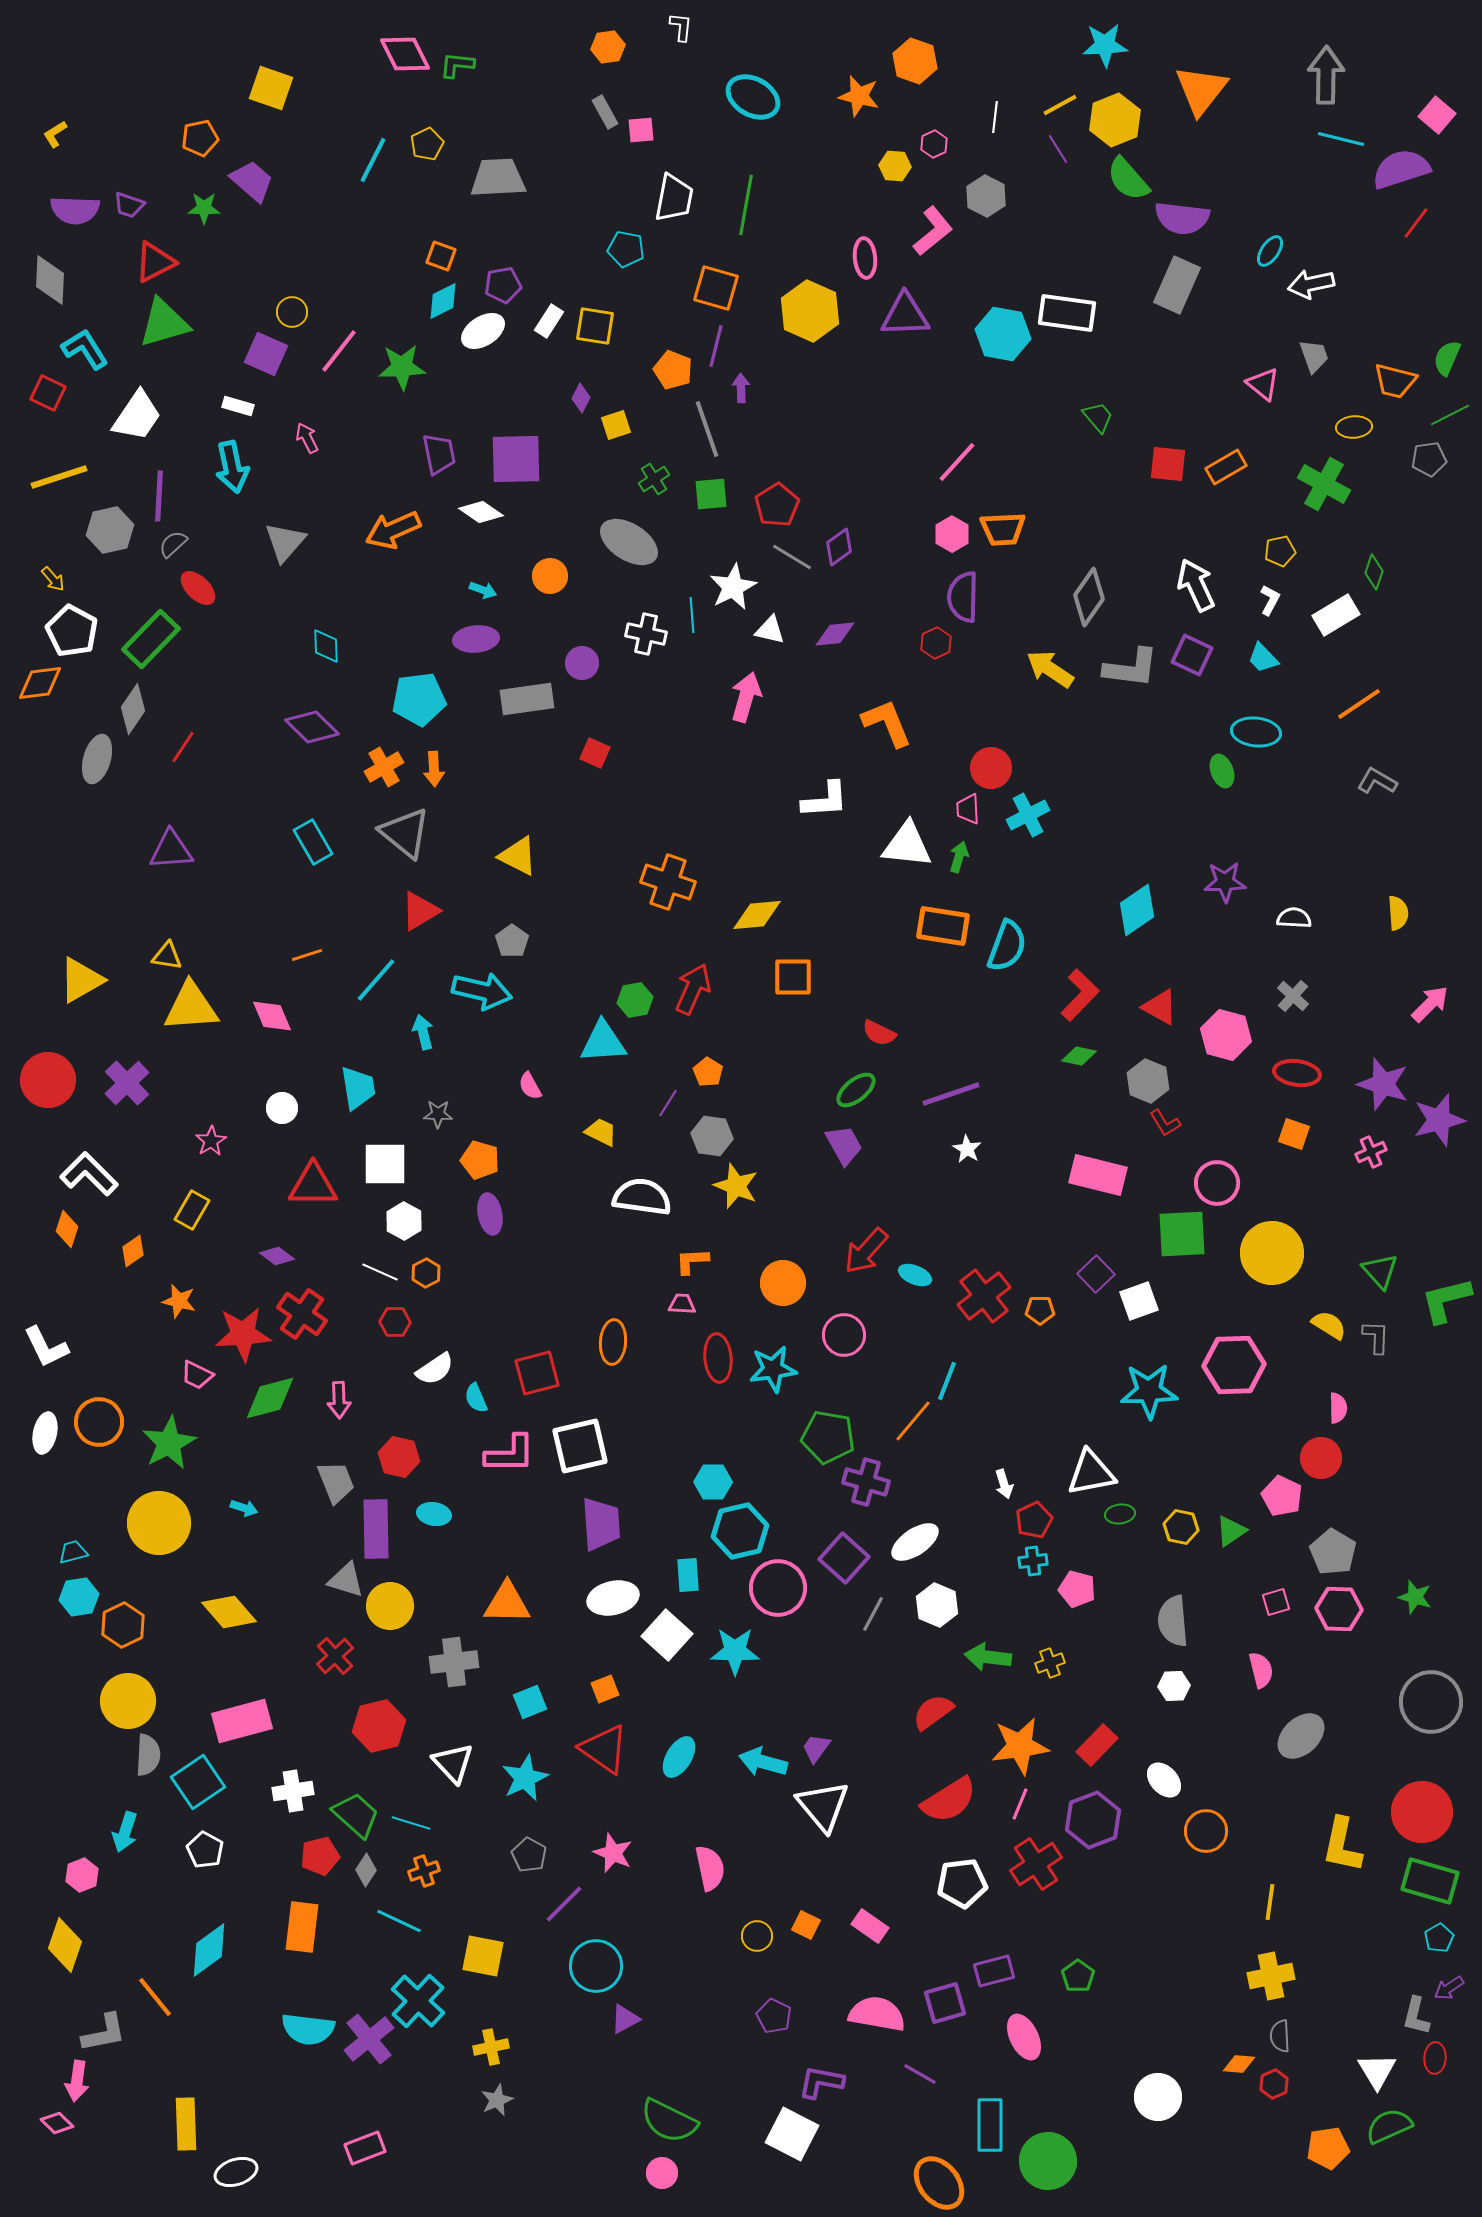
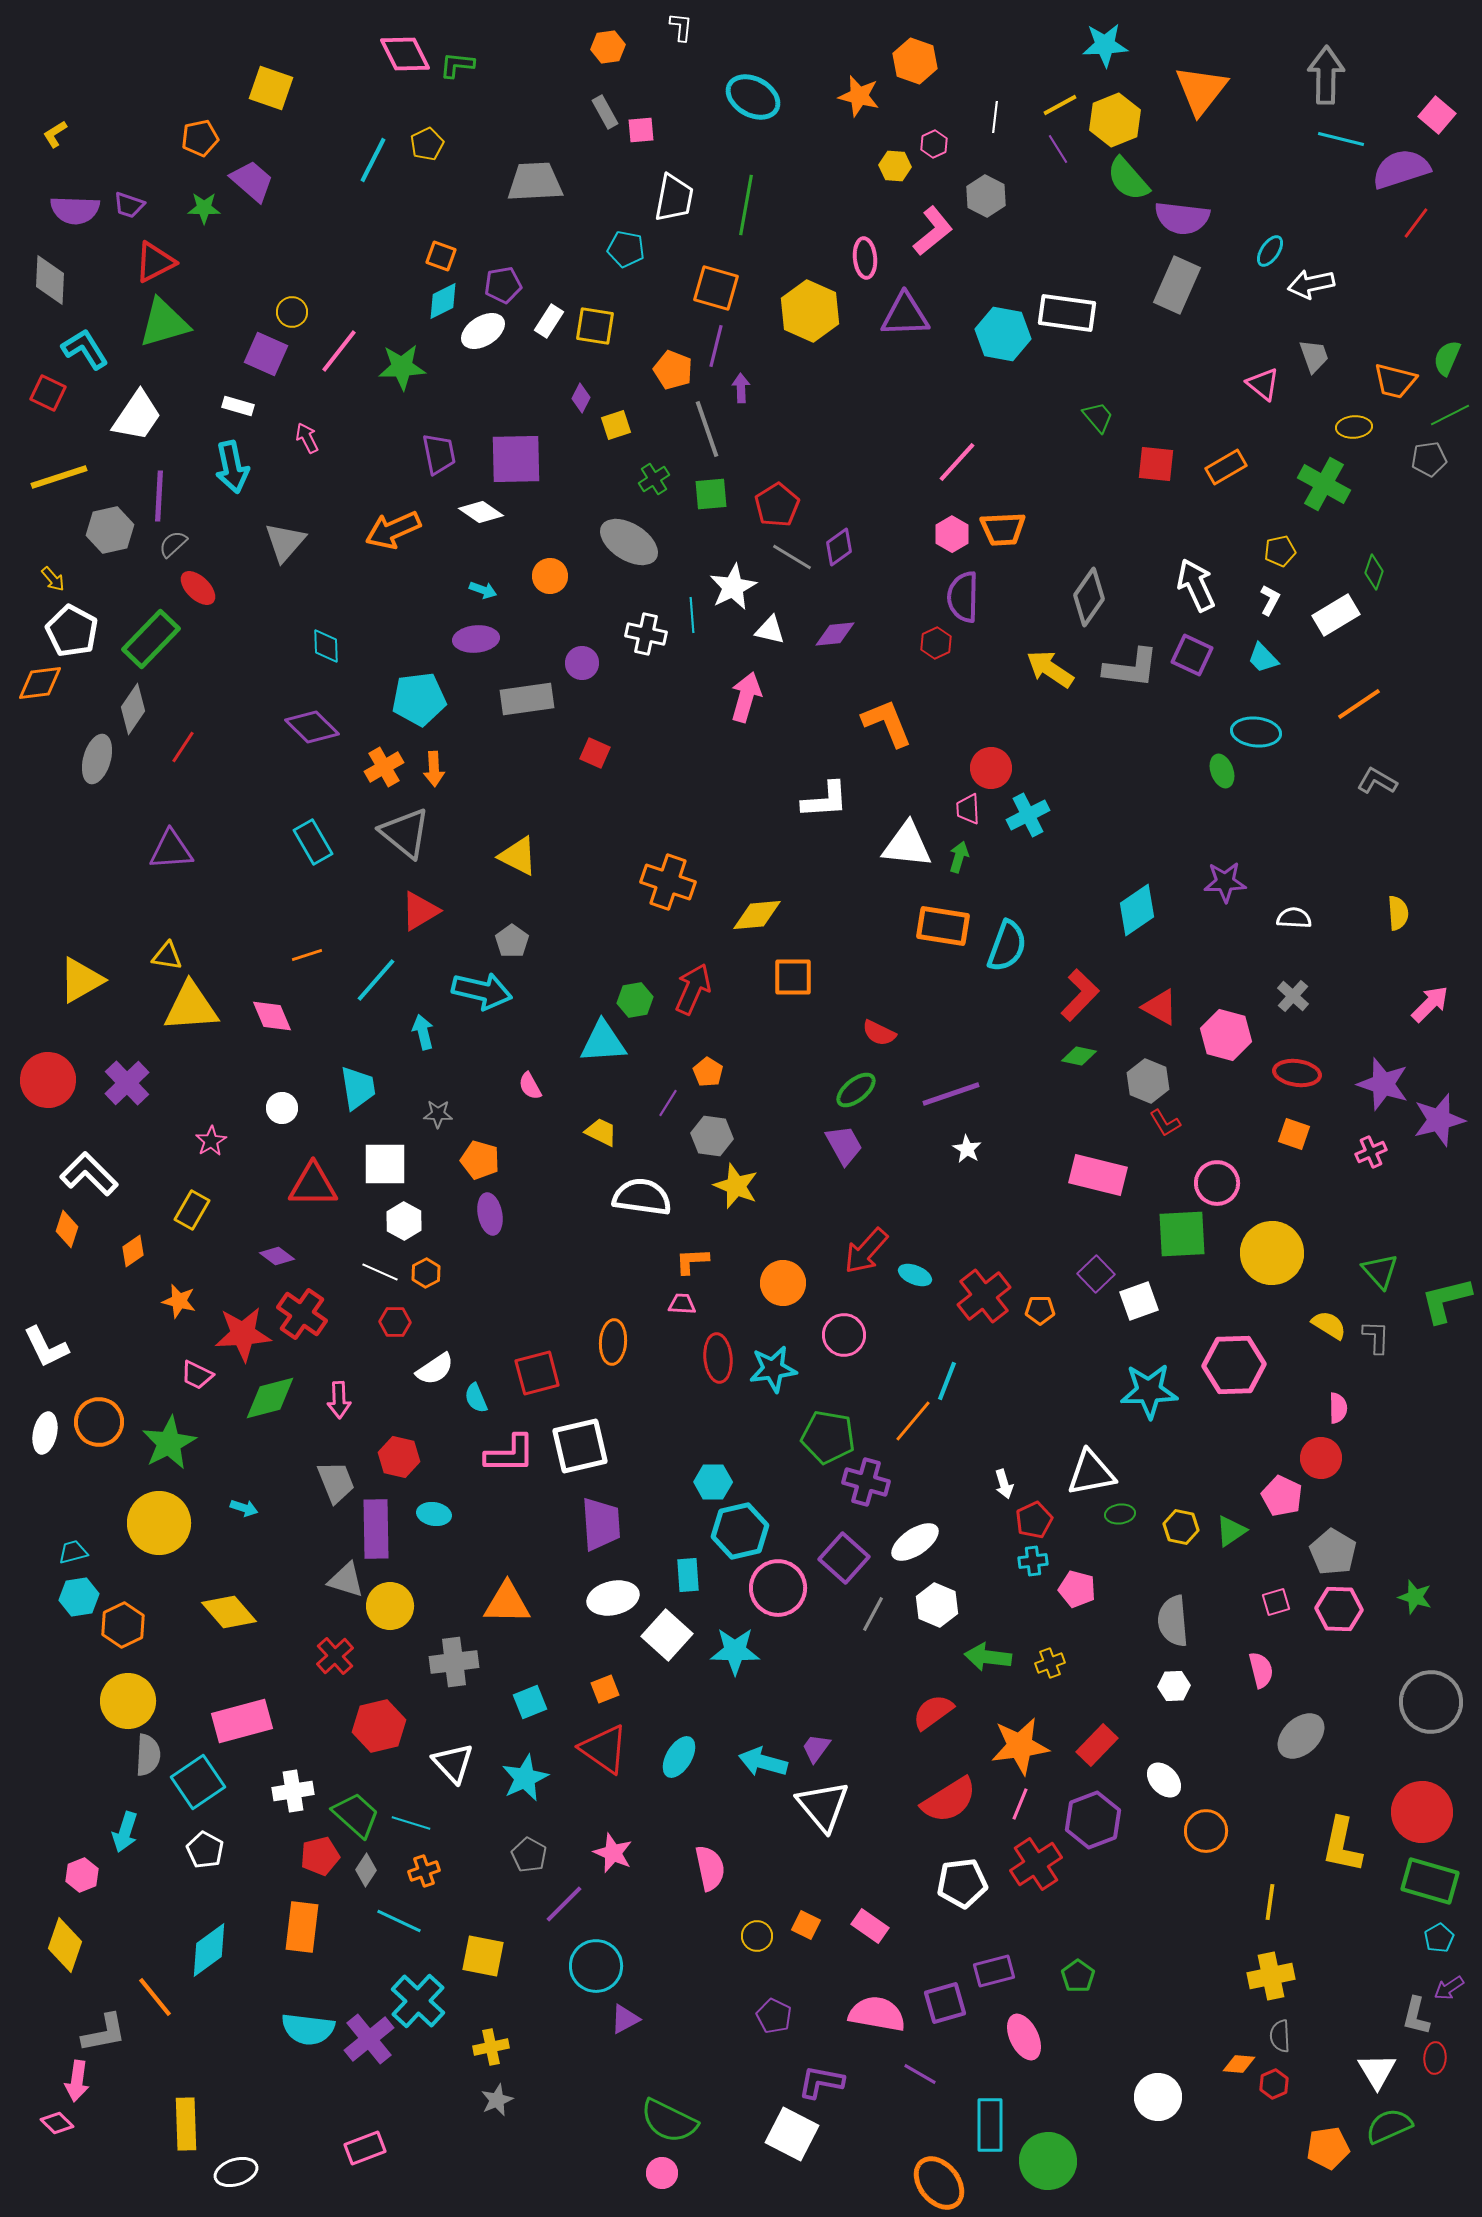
gray trapezoid at (498, 178): moved 37 px right, 4 px down
red square at (1168, 464): moved 12 px left
